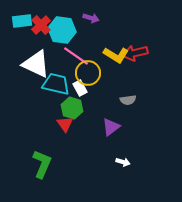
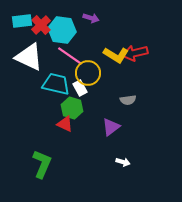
pink line: moved 6 px left
white triangle: moved 7 px left, 7 px up
red triangle: rotated 30 degrees counterclockwise
